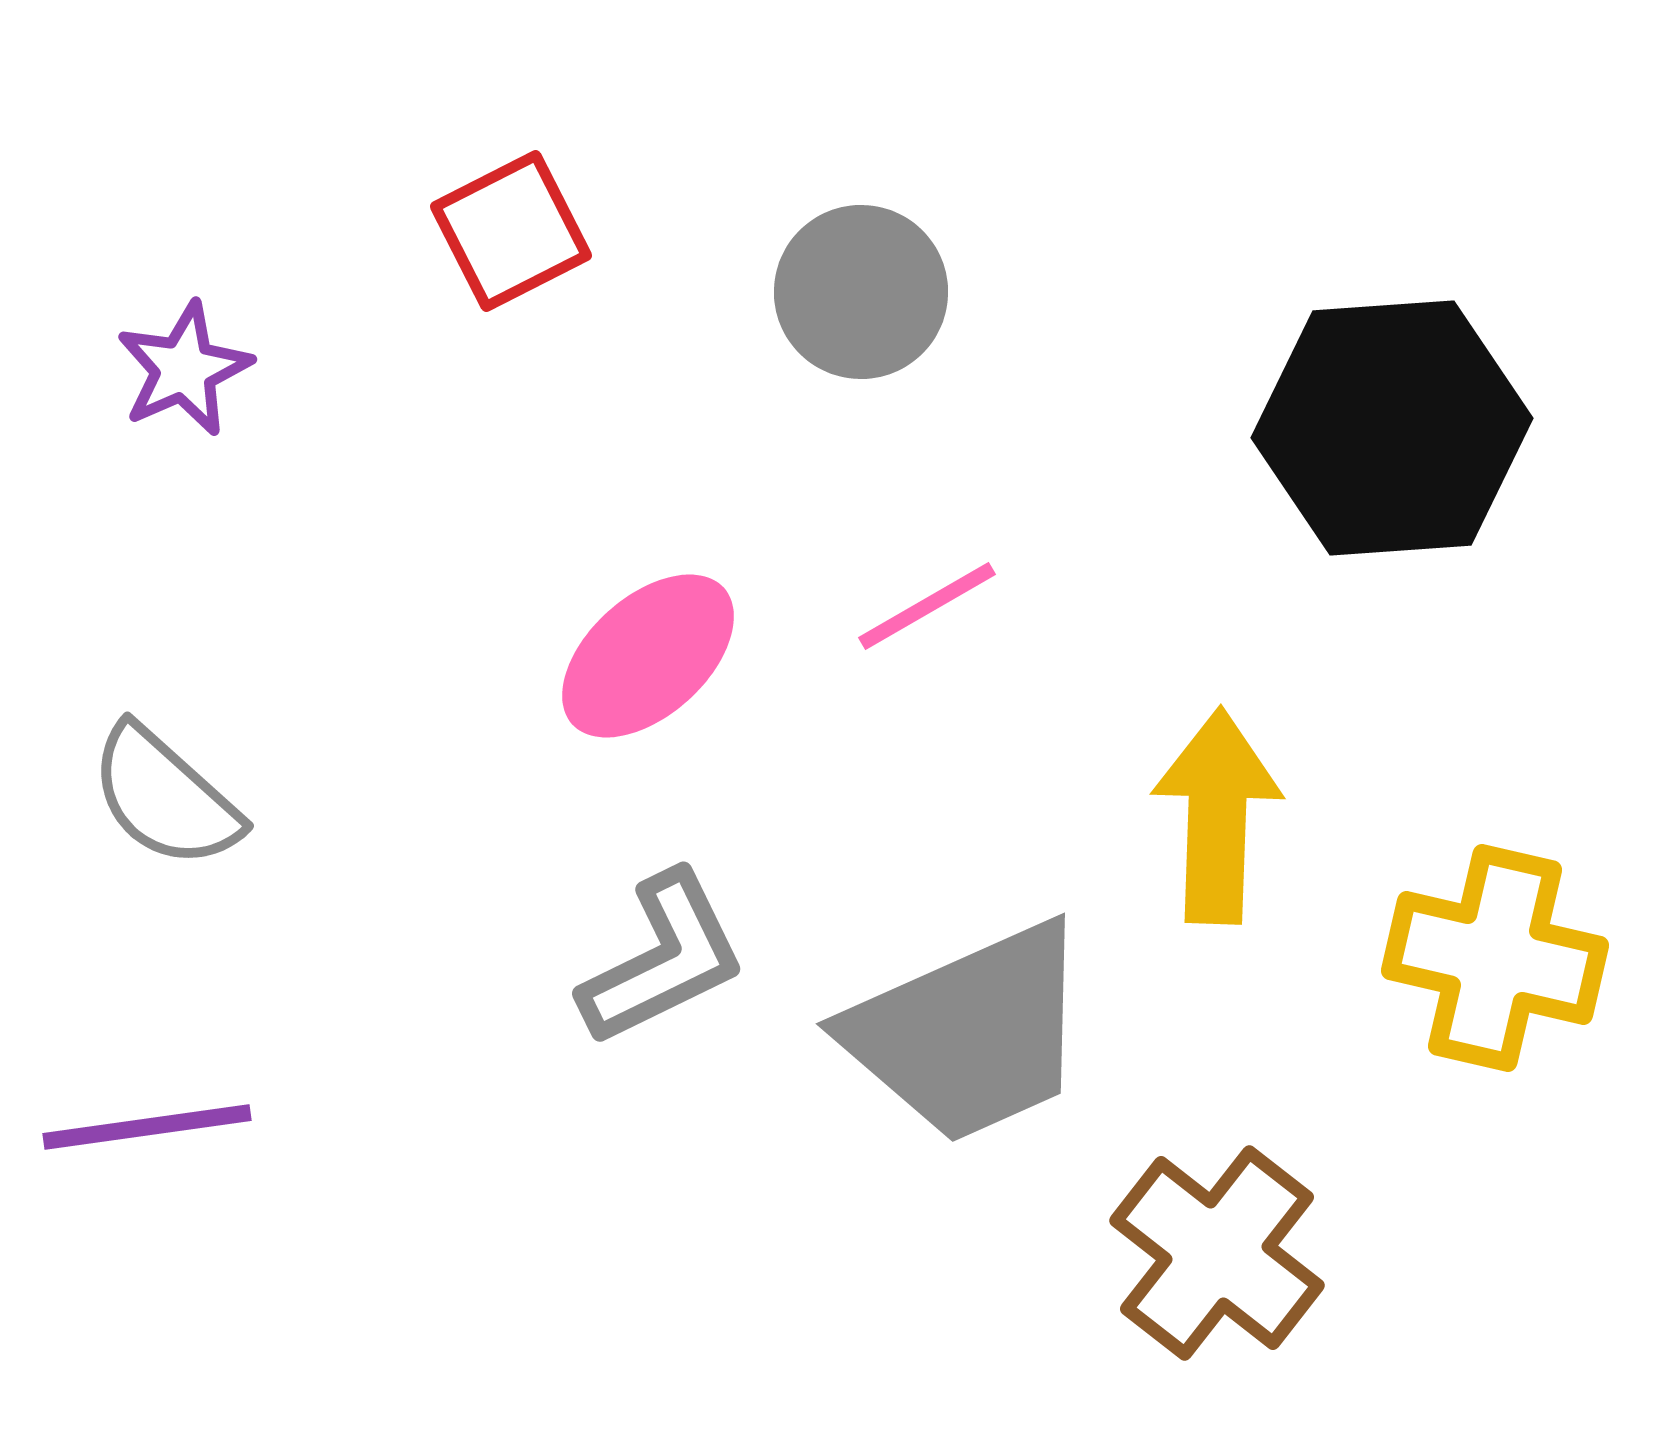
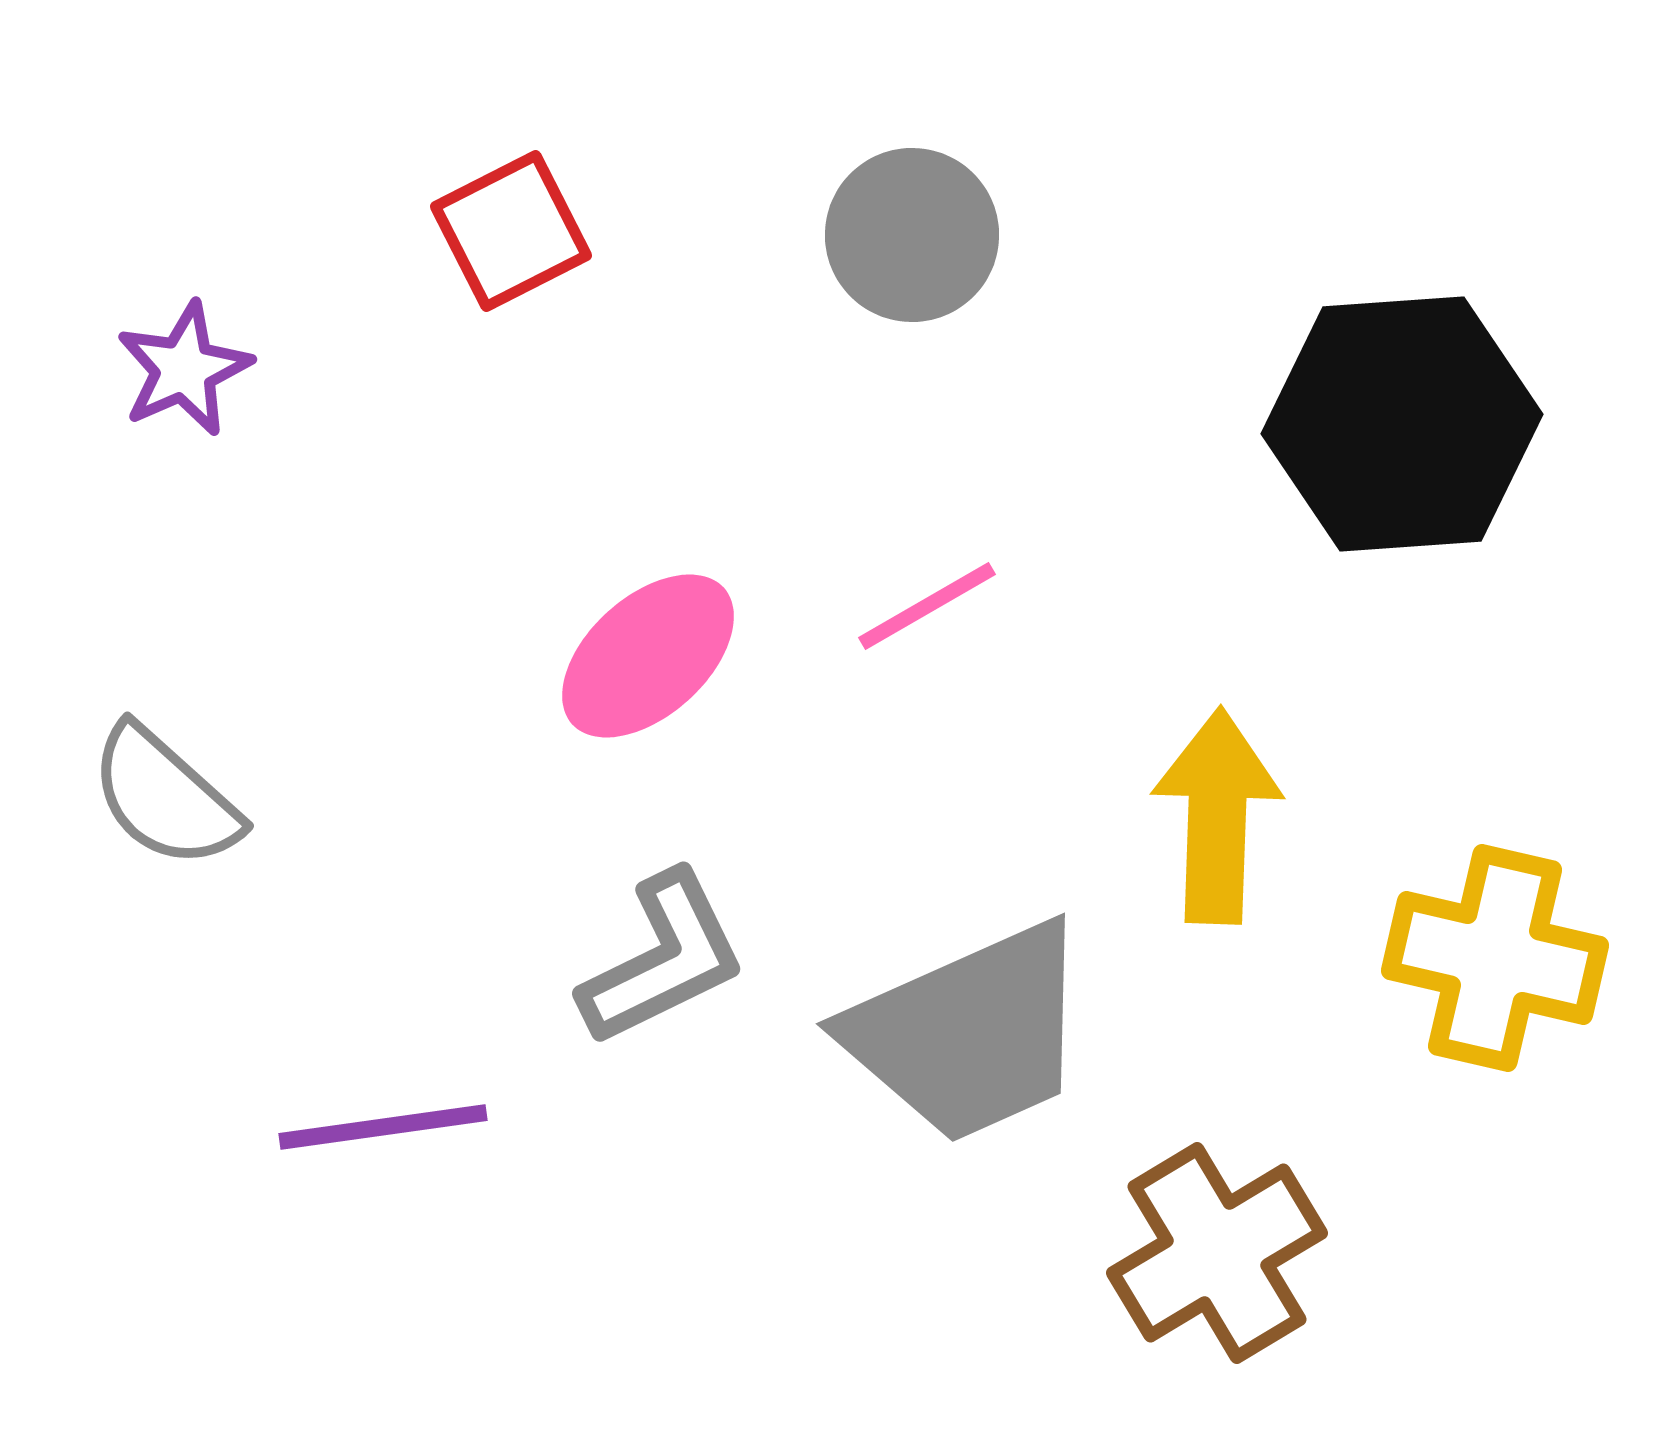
gray circle: moved 51 px right, 57 px up
black hexagon: moved 10 px right, 4 px up
purple line: moved 236 px right
brown cross: rotated 21 degrees clockwise
